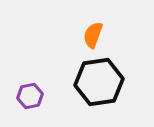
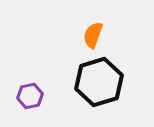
black hexagon: rotated 9 degrees counterclockwise
